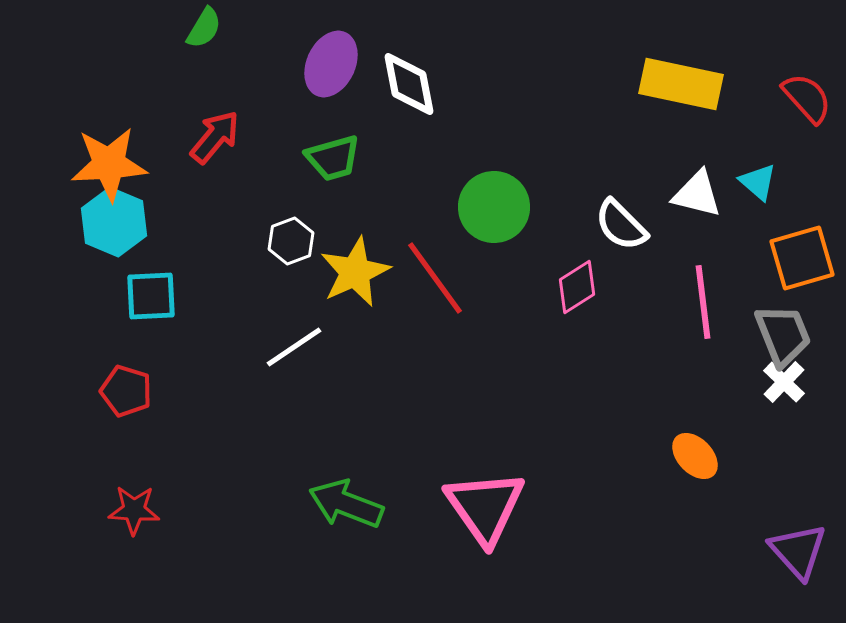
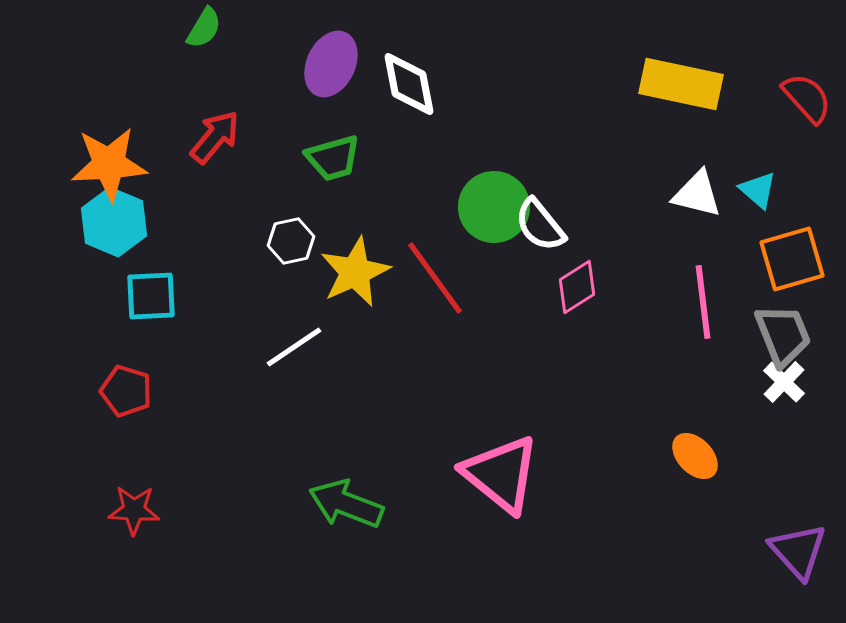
cyan triangle: moved 8 px down
white semicircle: moved 81 px left; rotated 6 degrees clockwise
white hexagon: rotated 9 degrees clockwise
orange square: moved 10 px left, 1 px down
pink triangle: moved 16 px right, 33 px up; rotated 16 degrees counterclockwise
